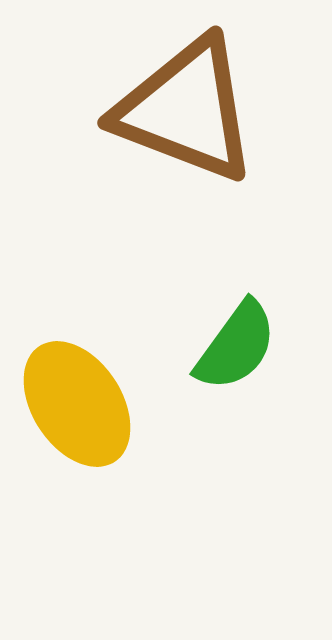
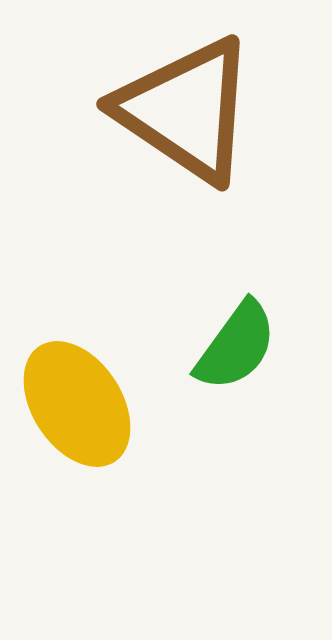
brown triangle: rotated 13 degrees clockwise
